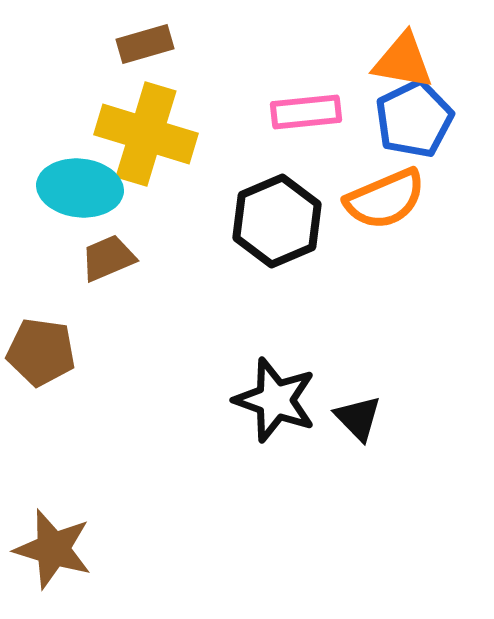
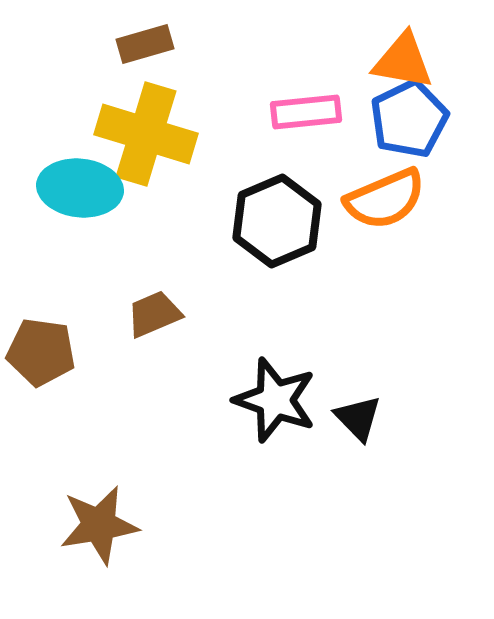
blue pentagon: moved 5 px left
brown trapezoid: moved 46 px right, 56 px down
brown star: moved 46 px right, 24 px up; rotated 26 degrees counterclockwise
